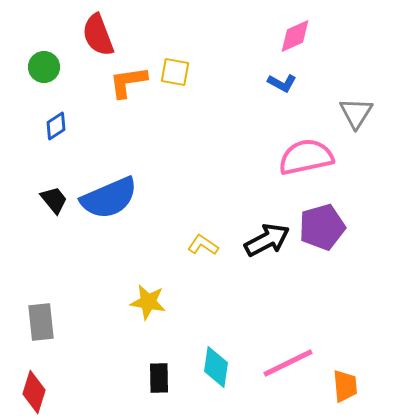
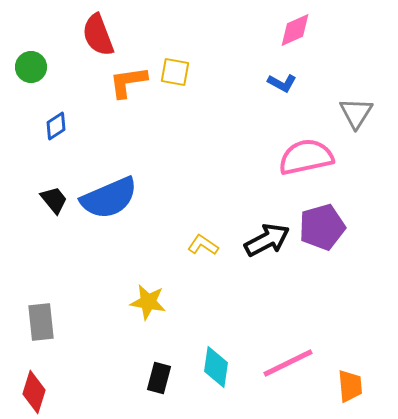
pink diamond: moved 6 px up
green circle: moved 13 px left
black rectangle: rotated 16 degrees clockwise
orange trapezoid: moved 5 px right
